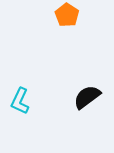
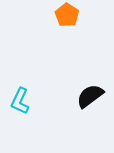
black semicircle: moved 3 px right, 1 px up
